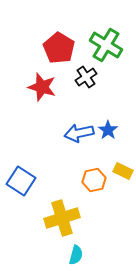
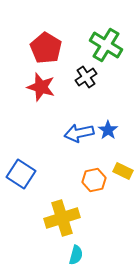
red pentagon: moved 13 px left
red star: moved 1 px left
blue square: moved 7 px up
